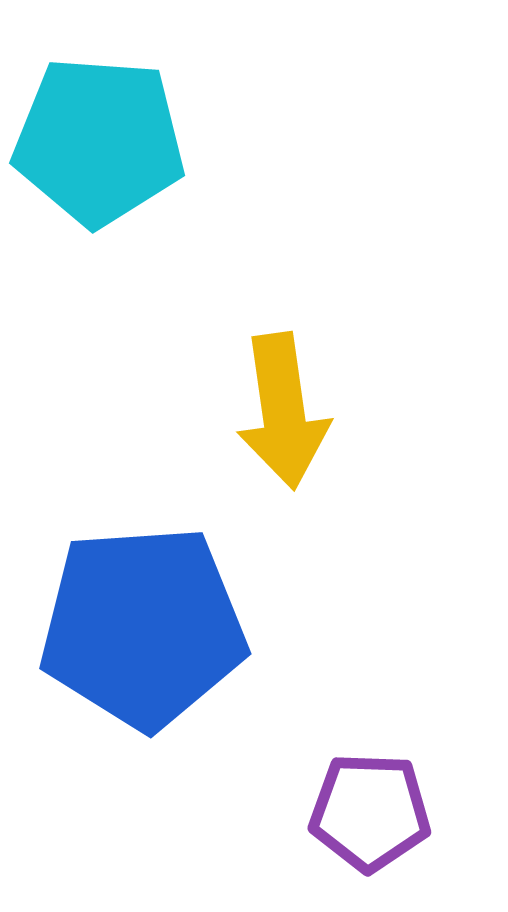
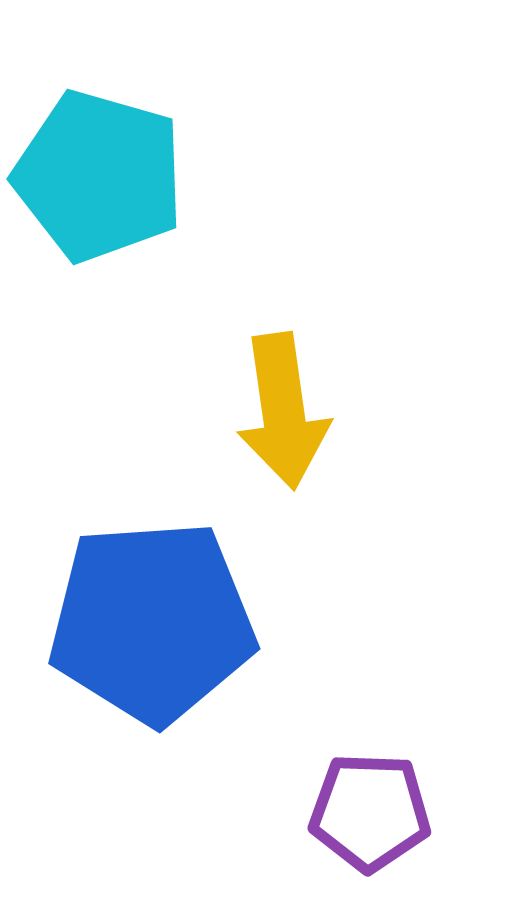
cyan pentagon: moved 35 px down; rotated 12 degrees clockwise
blue pentagon: moved 9 px right, 5 px up
